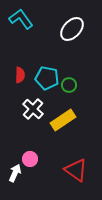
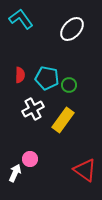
white cross: rotated 20 degrees clockwise
yellow rectangle: rotated 20 degrees counterclockwise
red triangle: moved 9 px right
